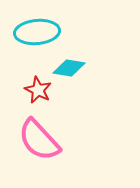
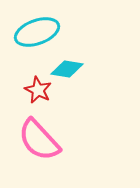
cyan ellipse: rotated 15 degrees counterclockwise
cyan diamond: moved 2 px left, 1 px down
